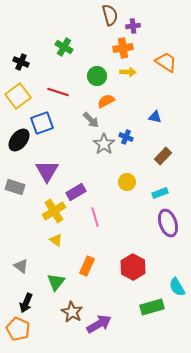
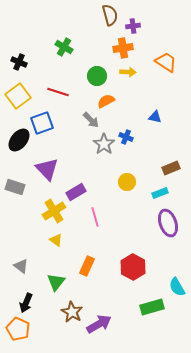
black cross: moved 2 px left
brown rectangle: moved 8 px right, 12 px down; rotated 24 degrees clockwise
purple triangle: moved 2 px up; rotated 15 degrees counterclockwise
